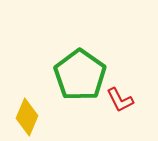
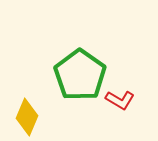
red L-shape: rotated 32 degrees counterclockwise
